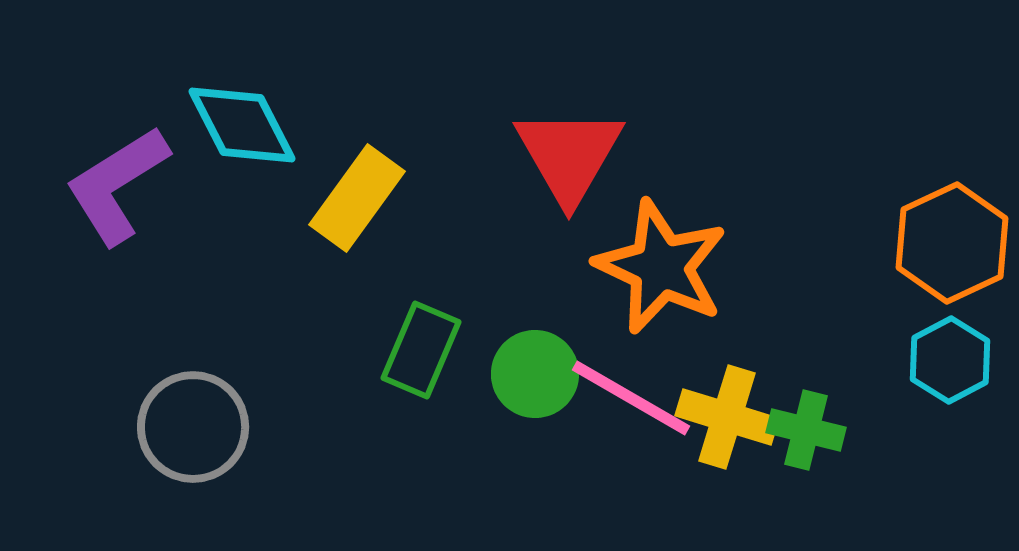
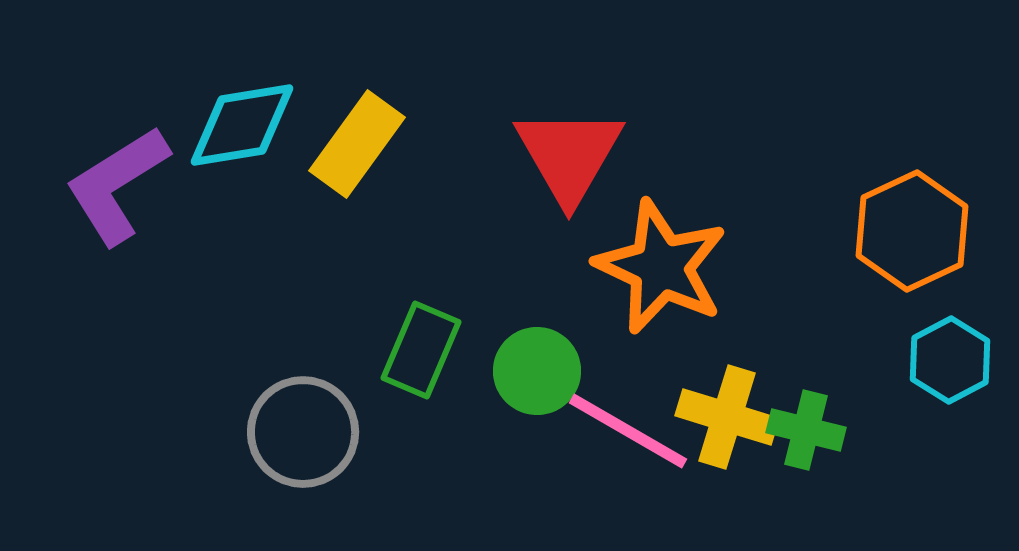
cyan diamond: rotated 72 degrees counterclockwise
yellow rectangle: moved 54 px up
orange hexagon: moved 40 px left, 12 px up
green circle: moved 2 px right, 3 px up
pink line: moved 3 px left, 33 px down
gray circle: moved 110 px right, 5 px down
